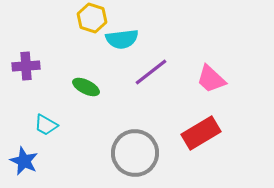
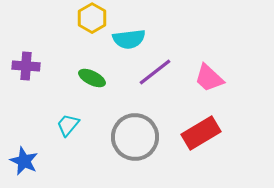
yellow hexagon: rotated 12 degrees clockwise
cyan semicircle: moved 7 px right
purple cross: rotated 8 degrees clockwise
purple line: moved 4 px right
pink trapezoid: moved 2 px left, 1 px up
green ellipse: moved 6 px right, 9 px up
cyan trapezoid: moved 22 px right; rotated 100 degrees clockwise
gray circle: moved 16 px up
